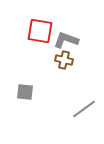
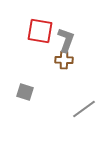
gray L-shape: rotated 90 degrees clockwise
brown cross: rotated 12 degrees counterclockwise
gray square: rotated 12 degrees clockwise
